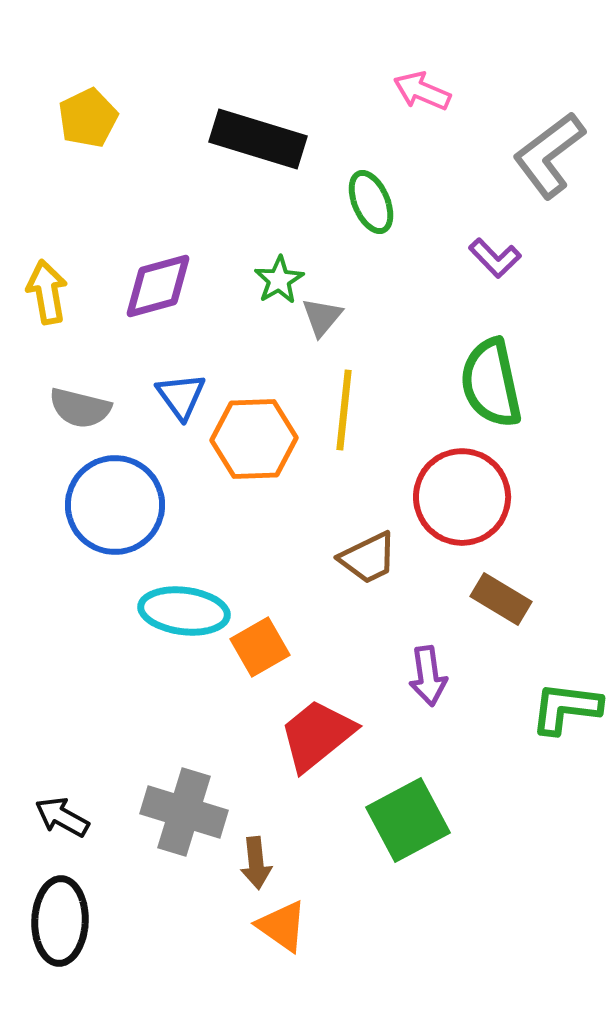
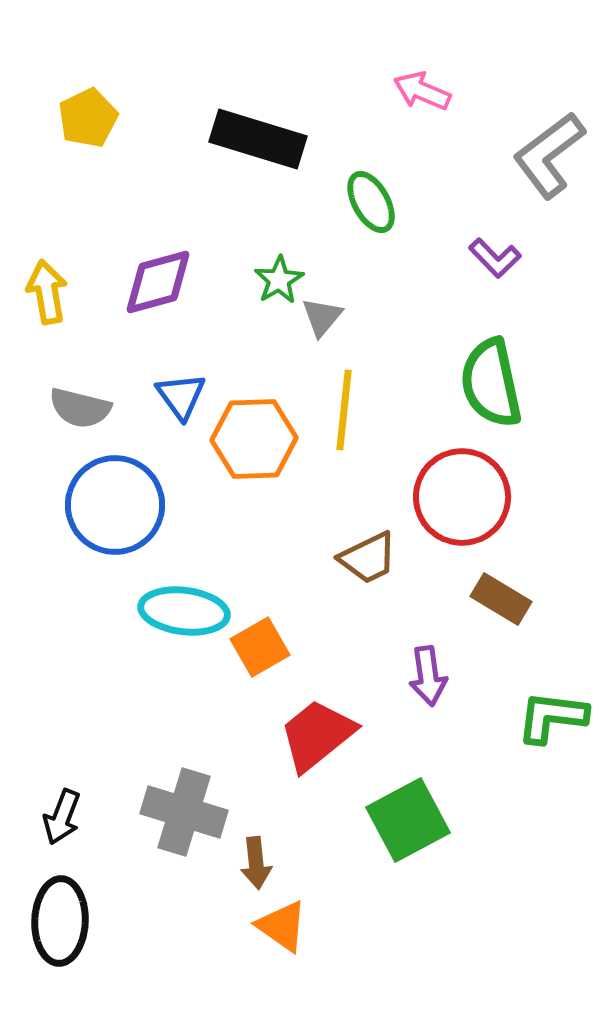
green ellipse: rotated 6 degrees counterclockwise
purple diamond: moved 4 px up
green L-shape: moved 14 px left, 9 px down
black arrow: rotated 98 degrees counterclockwise
